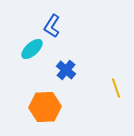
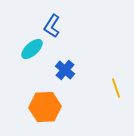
blue cross: moved 1 px left
